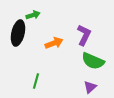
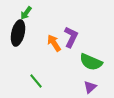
green arrow: moved 7 px left, 2 px up; rotated 144 degrees clockwise
purple L-shape: moved 13 px left, 2 px down
orange arrow: rotated 102 degrees counterclockwise
green semicircle: moved 2 px left, 1 px down
green line: rotated 56 degrees counterclockwise
